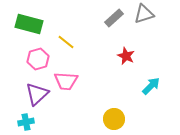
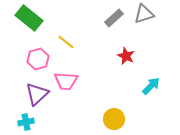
green rectangle: moved 6 px up; rotated 24 degrees clockwise
